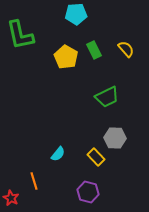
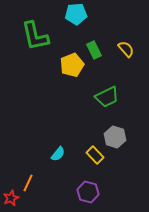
green L-shape: moved 15 px right, 1 px down
yellow pentagon: moved 6 px right, 8 px down; rotated 20 degrees clockwise
gray hexagon: moved 1 px up; rotated 15 degrees clockwise
yellow rectangle: moved 1 px left, 2 px up
orange line: moved 6 px left, 2 px down; rotated 42 degrees clockwise
red star: rotated 21 degrees clockwise
